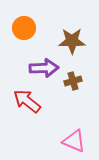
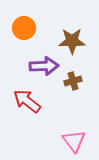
purple arrow: moved 2 px up
pink triangle: rotated 30 degrees clockwise
